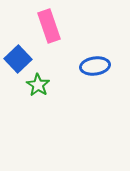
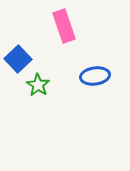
pink rectangle: moved 15 px right
blue ellipse: moved 10 px down
